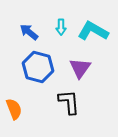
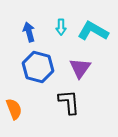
blue arrow: rotated 36 degrees clockwise
